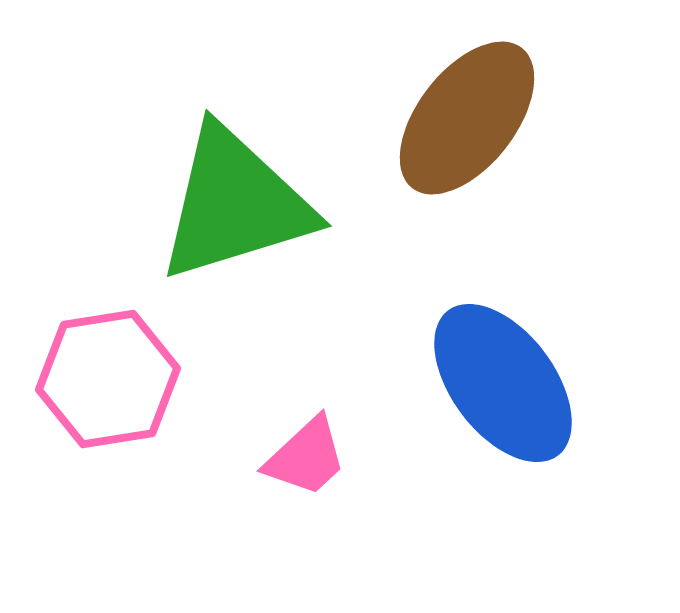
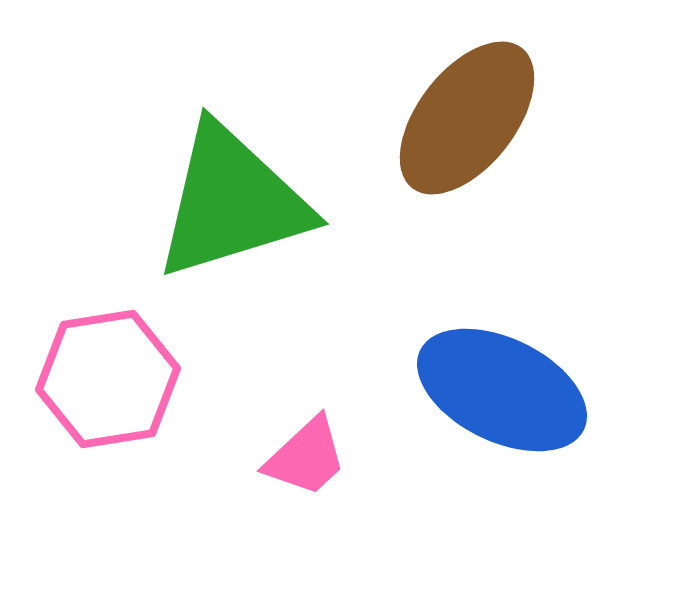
green triangle: moved 3 px left, 2 px up
blue ellipse: moved 1 px left, 7 px down; rotated 27 degrees counterclockwise
